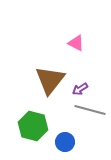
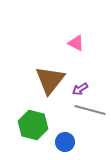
green hexagon: moved 1 px up
